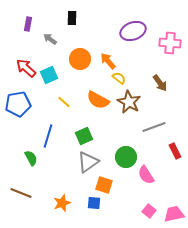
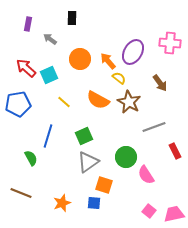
purple ellipse: moved 21 px down; rotated 40 degrees counterclockwise
